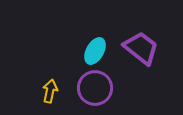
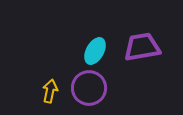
purple trapezoid: moved 1 px right, 1 px up; rotated 48 degrees counterclockwise
purple circle: moved 6 px left
